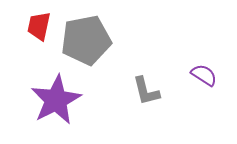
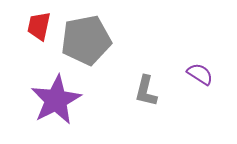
purple semicircle: moved 4 px left, 1 px up
gray L-shape: rotated 28 degrees clockwise
